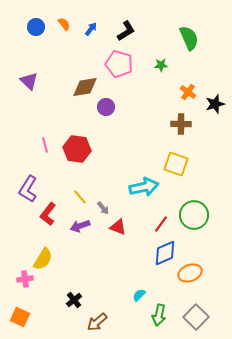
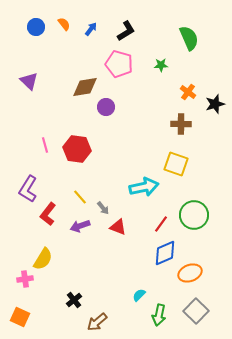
gray square: moved 6 px up
